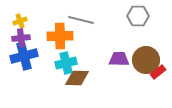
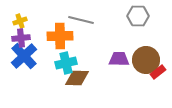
blue cross: rotated 28 degrees counterclockwise
